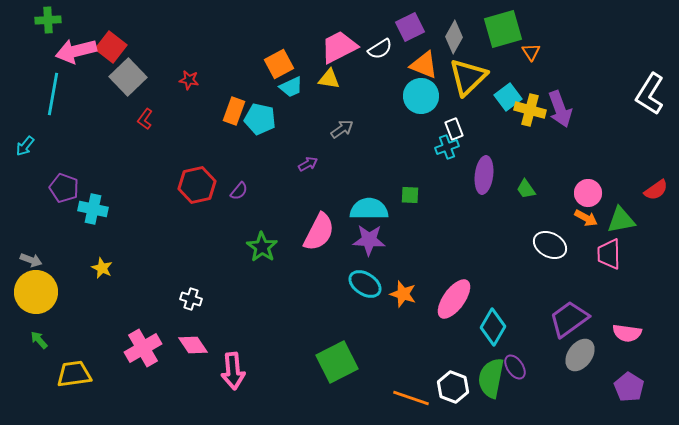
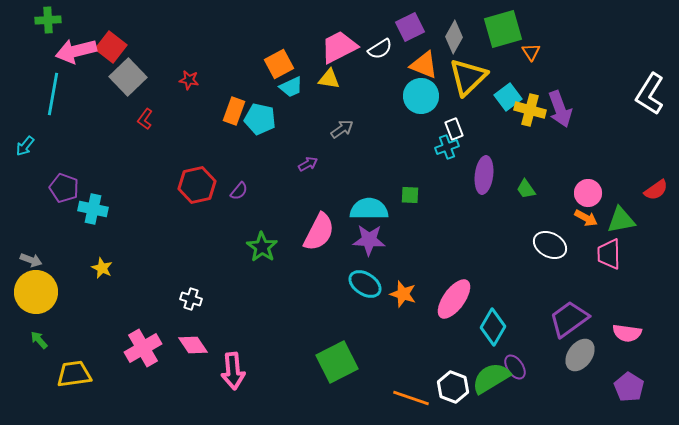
green semicircle at (491, 378): rotated 48 degrees clockwise
